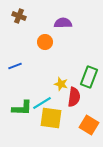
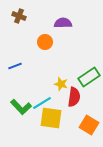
green rectangle: rotated 35 degrees clockwise
green L-shape: moved 1 px left, 1 px up; rotated 45 degrees clockwise
